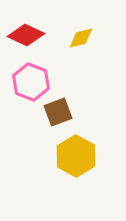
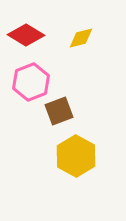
red diamond: rotated 6 degrees clockwise
pink hexagon: rotated 18 degrees clockwise
brown square: moved 1 px right, 1 px up
